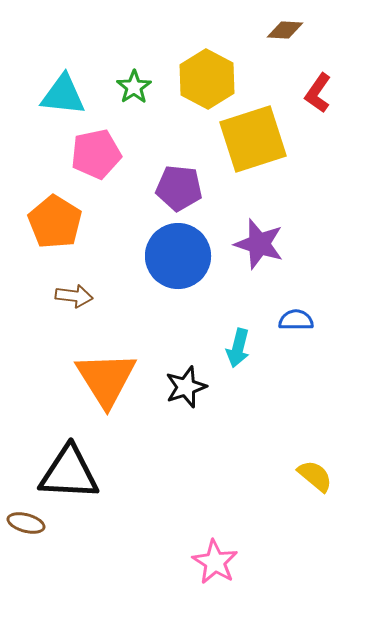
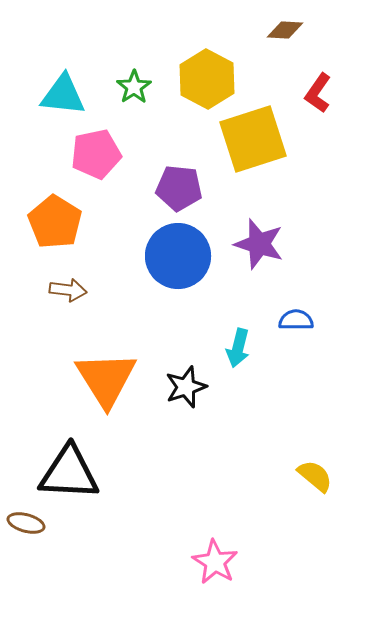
brown arrow: moved 6 px left, 6 px up
